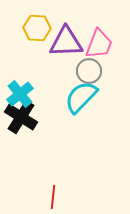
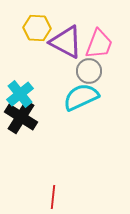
purple triangle: rotated 30 degrees clockwise
cyan semicircle: rotated 21 degrees clockwise
